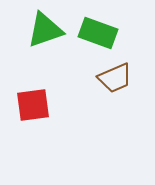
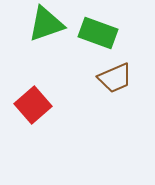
green triangle: moved 1 px right, 6 px up
red square: rotated 33 degrees counterclockwise
